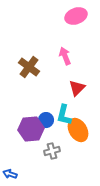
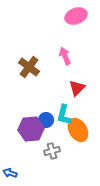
blue arrow: moved 1 px up
